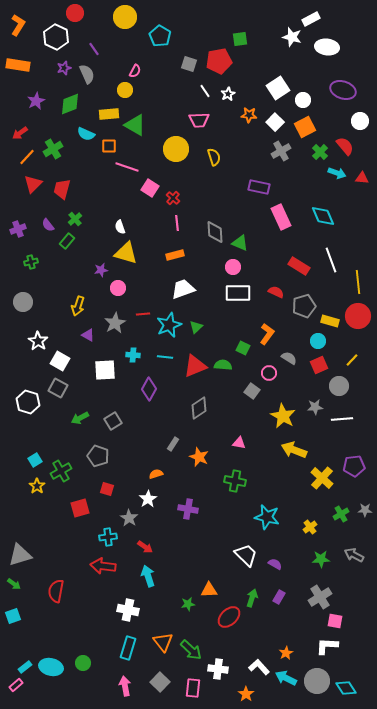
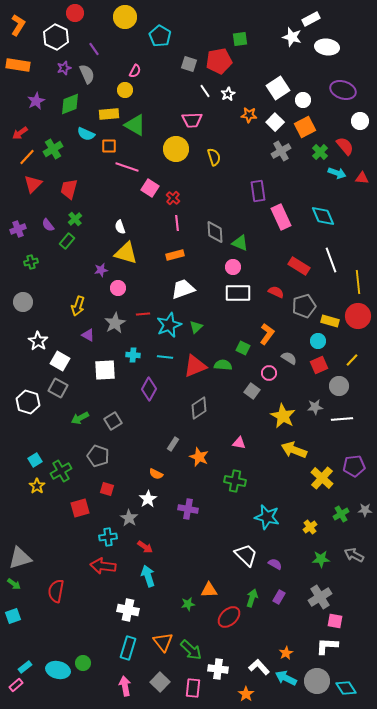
pink trapezoid at (199, 120): moved 7 px left
purple rectangle at (259, 187): moved 1 px left, 4 px down; rotated 70 degrees clockwise
red trapezoid at (62, 189): moved 7 px right
orange semicircle at (156, 474): rotated 136 degrees counterclockwise
gray triangle at (20, 555): moved 3 px down
cyan ellipse at (51, 667): moved 7 px right, 3 px down
